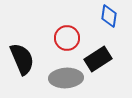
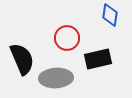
blue diamond: moved 1 px right, 1 px up
black rectangle: rotated 20 degrees clockwise
gray ellipse: moved 10 px left
